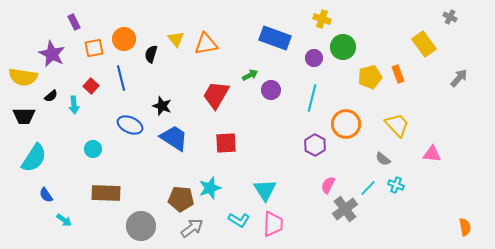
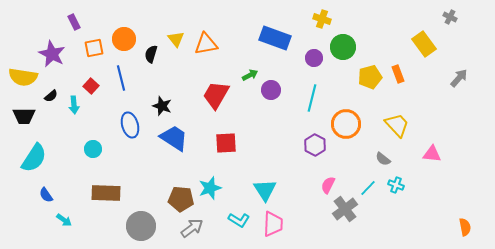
blue ellipse at (130, 125): rotated 50 degrees clockwise
